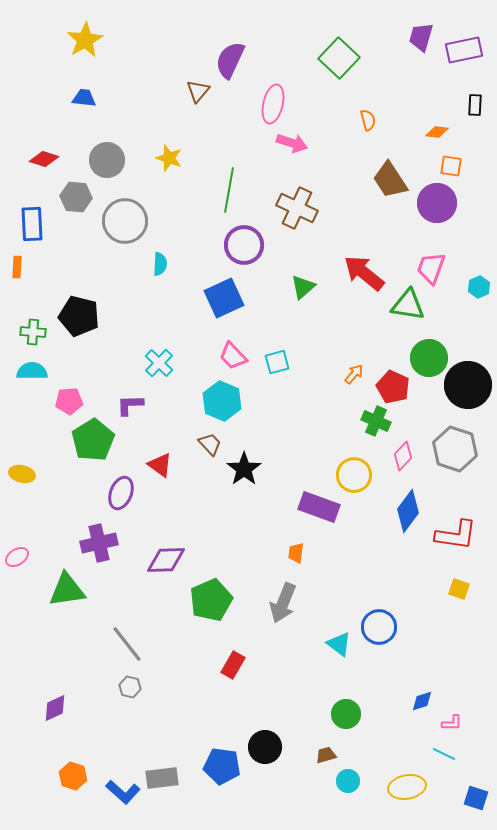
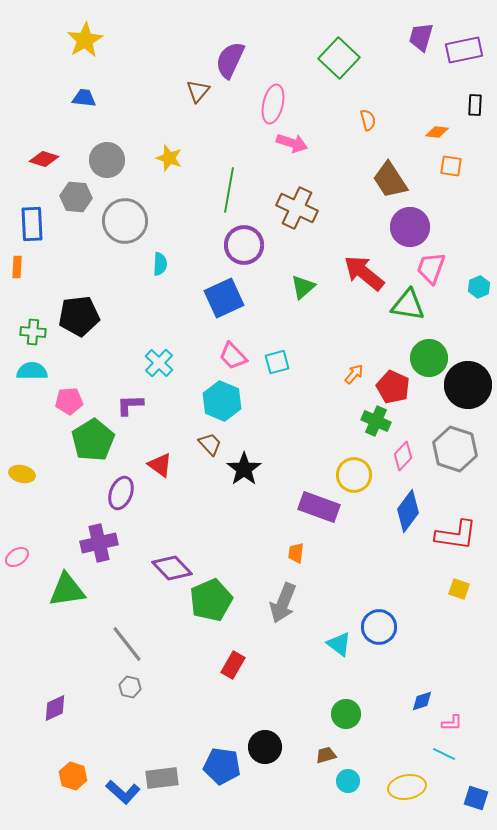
purple circle at (437, 203): moved 27 px left, 24 px down
black pentagon at (79, 316): rotated 21 degrees counterclockwise
purple diamond at (166, 560): moved 6 px right, 8 px down; rotated 48 degrees clockwise
